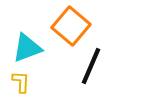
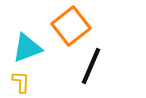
orange square: rotated 12 degrees clockwise
